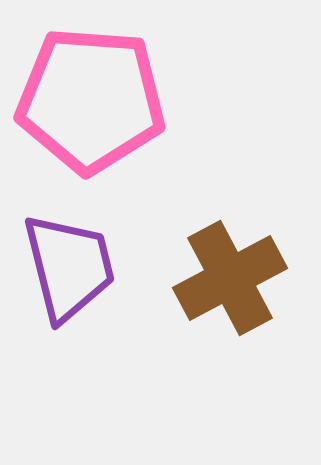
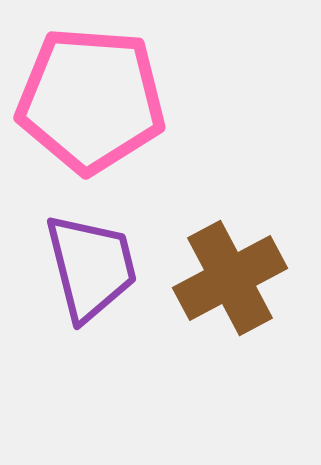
purple trapezoid: moved 22 px right
